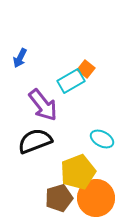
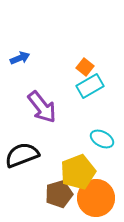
blue arrow: rotated 138 degrees counterclockwise
orange square: moved 1 px left, 2 px up
cyan rectangle: moved 19 px right, 5 px down
purple arrow: moved 1 px left, 2 px down
black semicircle: moved 13 px left, 14 px down
brown pentagon: moved 4 px up
